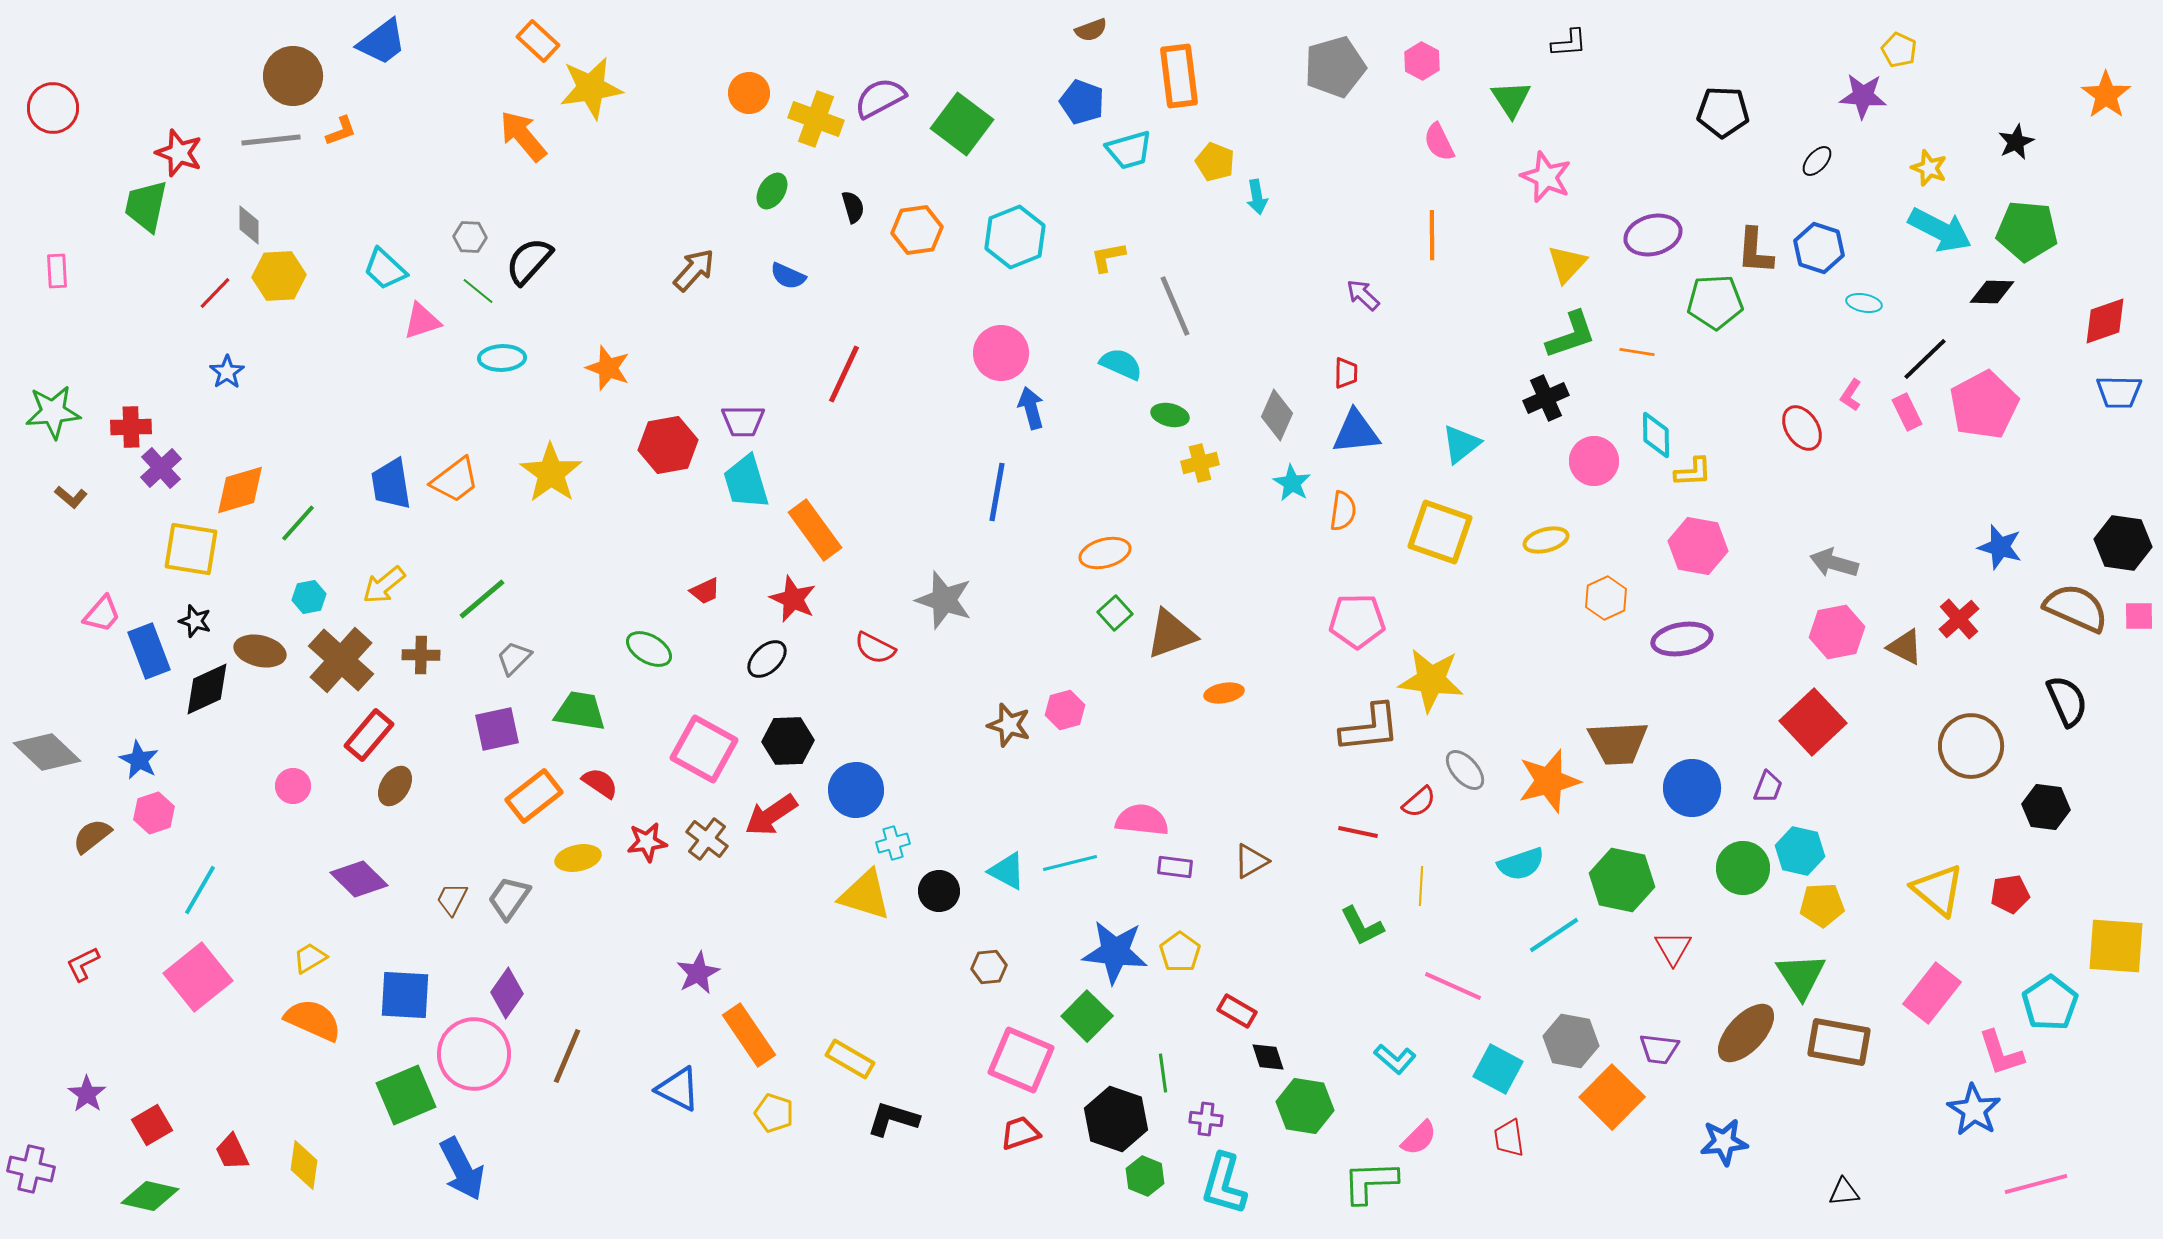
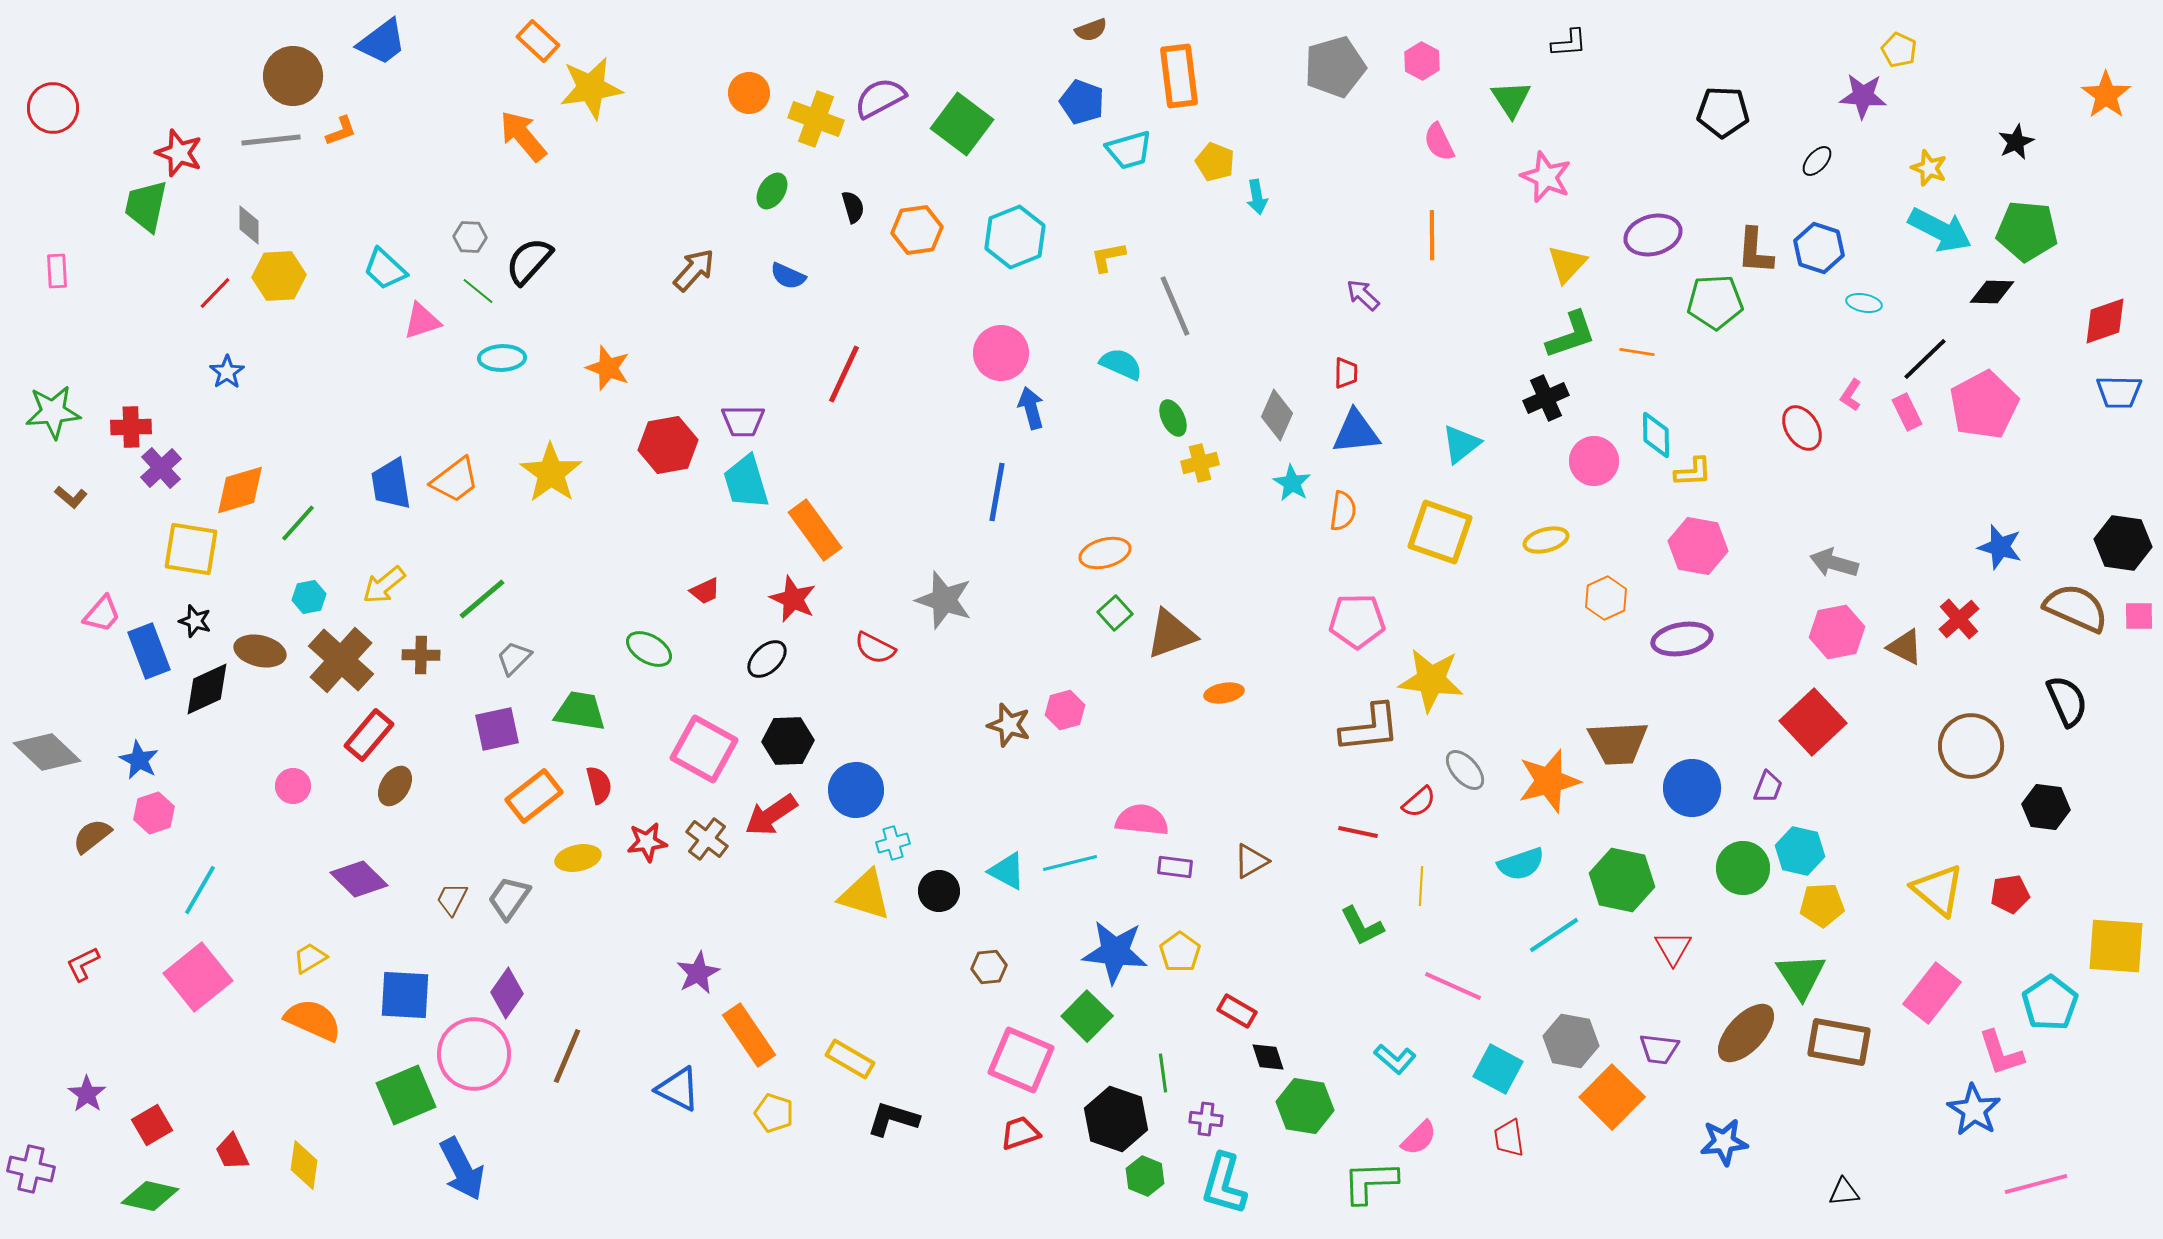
green ellipse at (1170, 415): moved 3 px right, 3 px down; rotated 51 degrees clockwise
red semicircle at (600, 783): moved 1 px left, 2 px down; rotated 42 degrees clockwise
